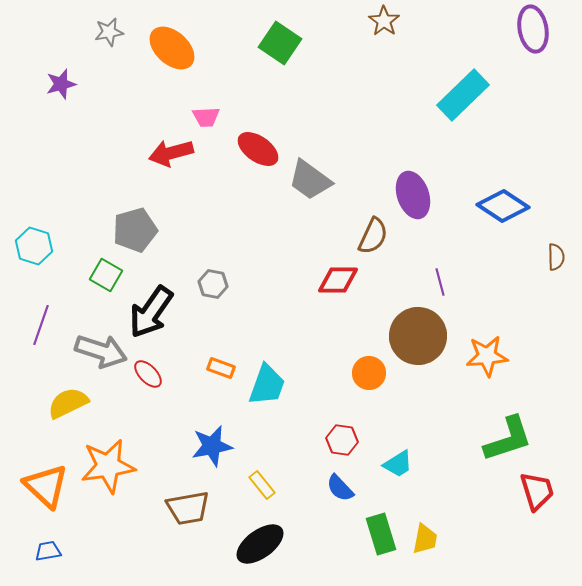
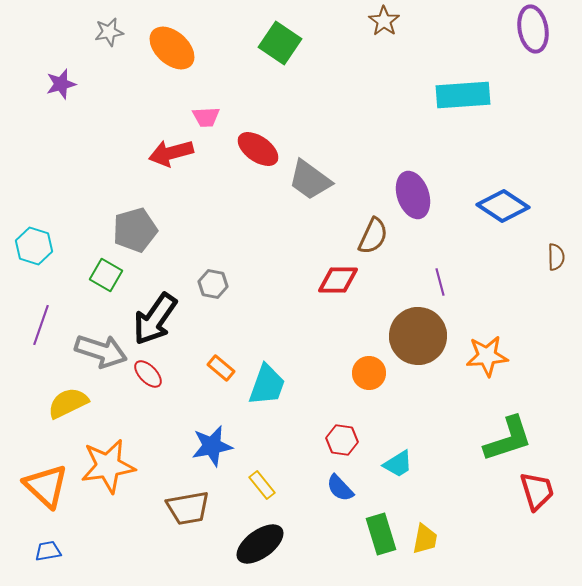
cyan rectangle at (463, 95): rotated 40 degrees clockwise
black arrow at (151, 312): moved 4 px right, 7 px down
orange rectangle at (221, 368): rotated 20 degrees clockwise
